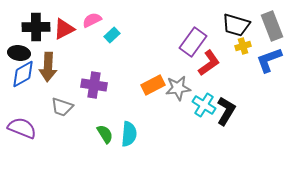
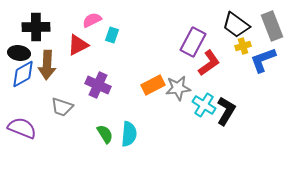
black trapezoid: rotated 20 degrees clockwise
red triangle: moved 14 px right, 16 px down
cyan rectangle: rotated 28 degrees counterclockwise
purple rectangle: rotated 8 degrees counterclockwise
blue L-shape: moved 6 px left
brown arrow: moved 1 px left, 2 px up
purple cross: moved 4 px right; rotated 15 degrees clockwise
